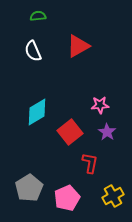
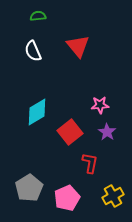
red triangle: rotated 40 degrees counterclockwise
